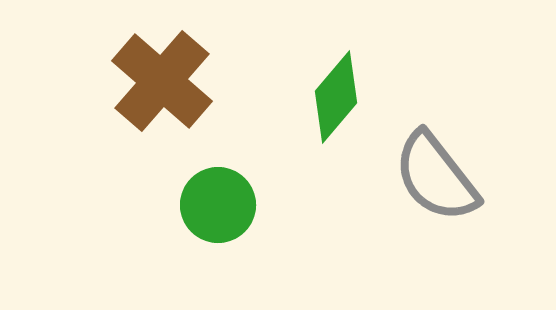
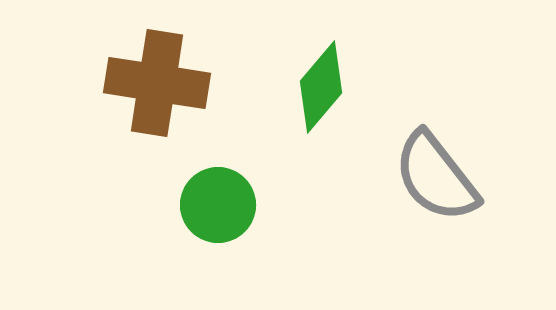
brown cross: moved 5 px left, 2 px down; rotated 32 degrees counterclockwise
green diamond: moved 15 px left, 10 px up
